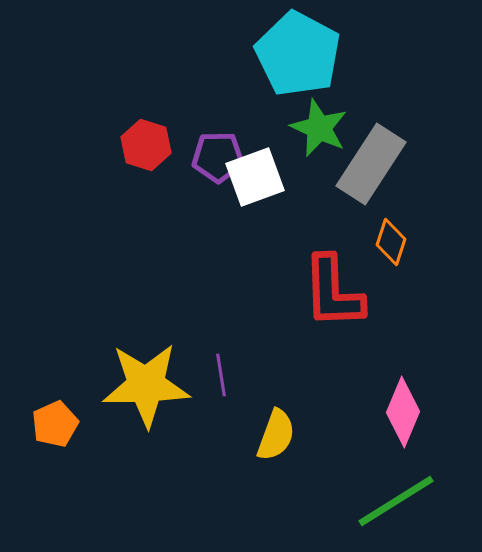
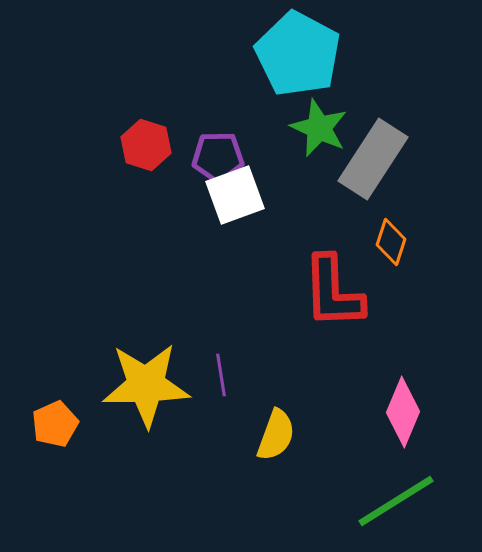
gray rectangle: moved 2 px right, 5 px up
white square: moved 20 px left, 18 px down
